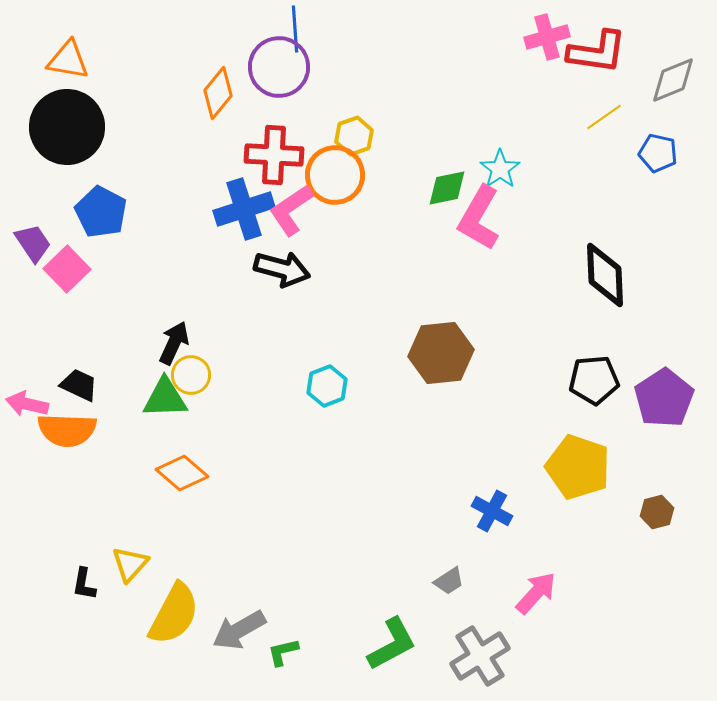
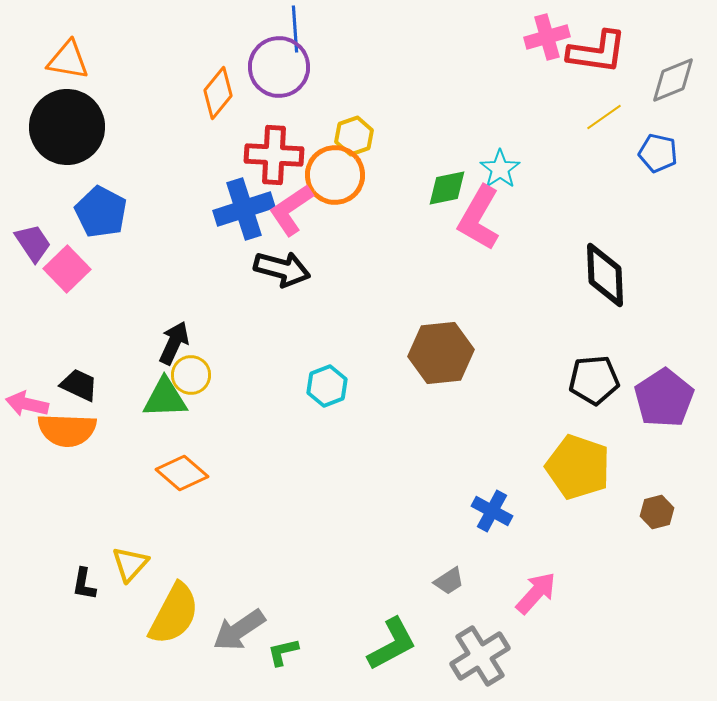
gray arrow at (239, 630): rotated 4 degrees counterclockwise
